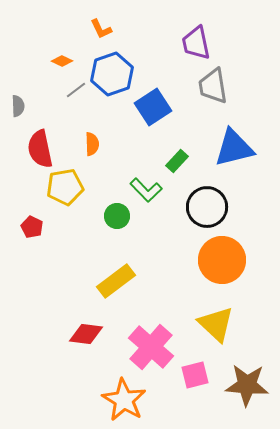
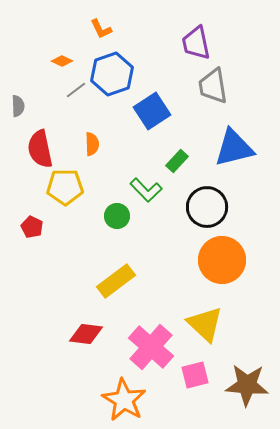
blue square: moved 1 px left, 4 px down
yellow pentagon: rotated 9 degrees clockwise
yellow triangle: moved 11 px left
